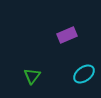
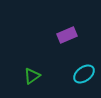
green triangle: rotated 18 degrees clockwise
